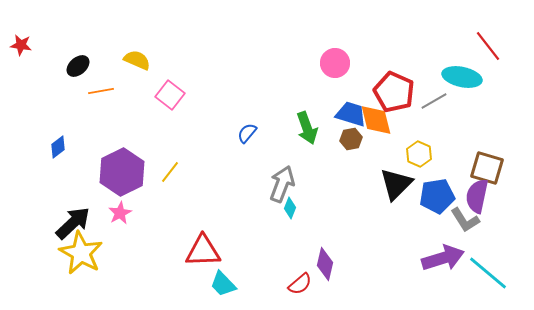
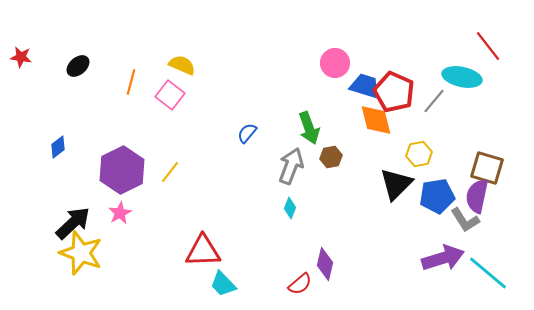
red star: moved 12 px down
yellow semicircle: moved 45 px right, 5 px down
orange line: moved 30 px right, 9 px up; rotated 65 degrees counterclockwise
gray line: rotated 20 degrees counterclockwise
blue trapezoid: moved 14 px right, 28 px up
green arrow: moved 2 px right
brown hexagon: moved 20 px left, 18 px down
yellow hexagon: rotated 25 degrees clockwise
purple hexagon: moved 2 px up
gray arrow: moved 9 px right, 18 px up
yellow star: rotated 9 degrees counterclockwise
